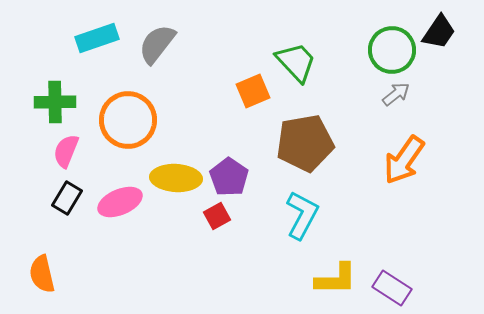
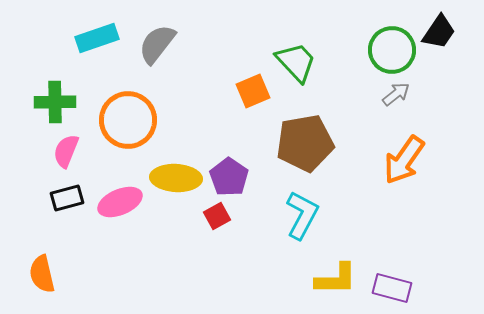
black rectangle: rotated 44 degrees clockwise
purple rectangle: rotated 18 degrees counterclockwise
